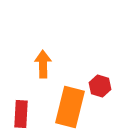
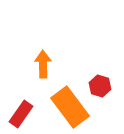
orange rectangle: rotated 51 degrees counterclockwise
red rectangle: rotated 32 degrees clockwise
